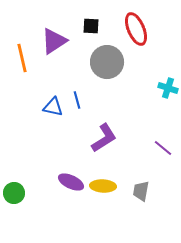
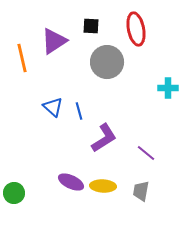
red ellipse: rotated 12 degrees clockwise
cyan cross: rotated 18 degrees counterclockwise
blue line: moved 2 px right, 11 px down
blue triangle: rotated 30 degrees clockwise
purple line: moved 17 px left, 5 px down
